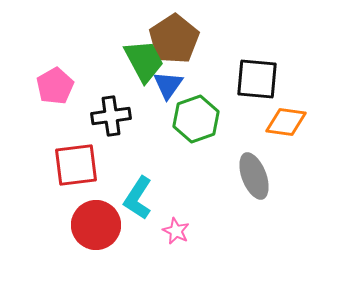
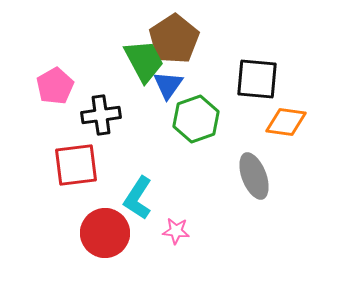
black cross: moved 10 px left, 1 px up
red circle: moved 9 px right, 8 px down
pink star: rotated 20 degrees counterclockwise
